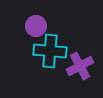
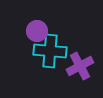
purple circle: moved 1 px right, 5 px down
